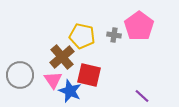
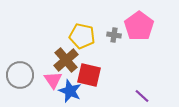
brown cross: moved 4 px right, 3 px down
